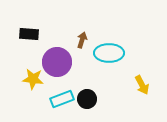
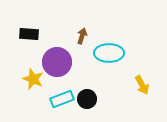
brown arrow: moved 4 px up
yellow star: rotated 15 degrees clockwise
